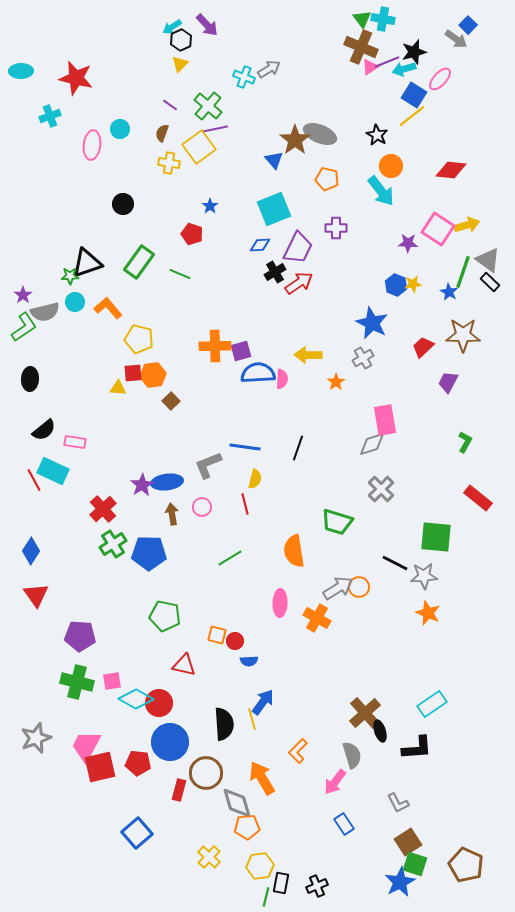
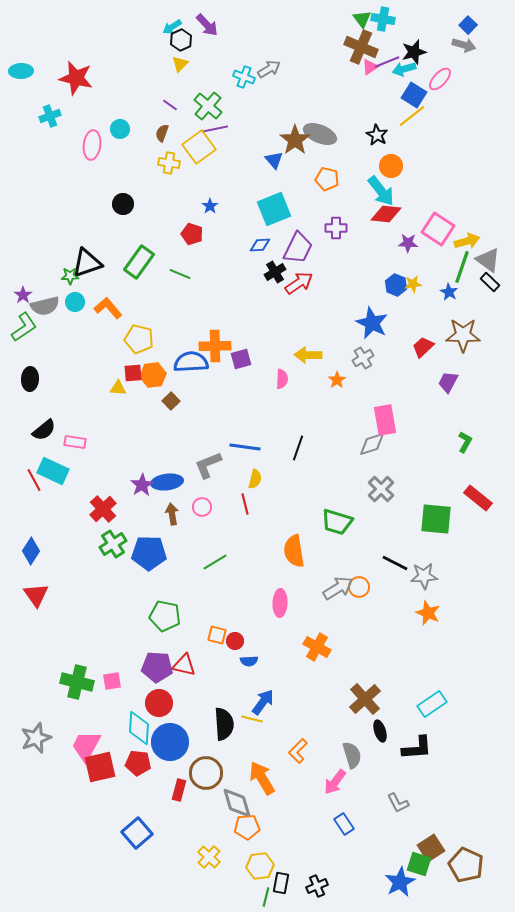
gray arrow at (456, 39): moved 8 px right, 6 px down; rotated 20 degrees counterclockwise
red diamond at (451, 170): moved 65 px left, 44 px down
yellow arrow at (467, 225): moved 16 px down
green line at (463, 272): moved 1 px left, 5 px up
gray semicircle at (45, 312): moved 6 px up
purple square at (241, 351): moved 8 px down
blue semicircle at (258, 373): moved 67 px left, 11 px up
orange star at (336, 382): moved 1 px right, 2 px up
green square at (436, 537): moved 18 px up
green line at (230, 558): moved 15 px left, 4 px down
orange cross at (317, 618): moved 29 px down
purple pentagon at (80, 636): moved 77 px right, 31 px down
cyan diamond at (136, 699): moved 3 px right, 29 px down; rotated 64 degrees clockwise
brown cross at (365, 713): moved 14 px up
yellow line at (252, 719): rotated 60 degrees counterclockwise
brown square at (408, 842): moved 23 px right, 6 px down
green square at (415, 864): moved 4 px right
